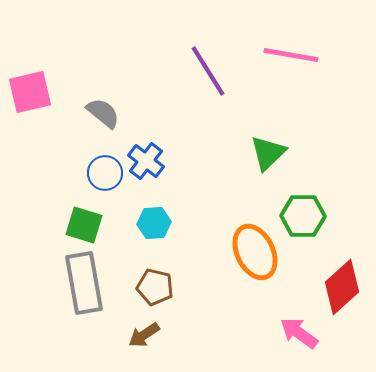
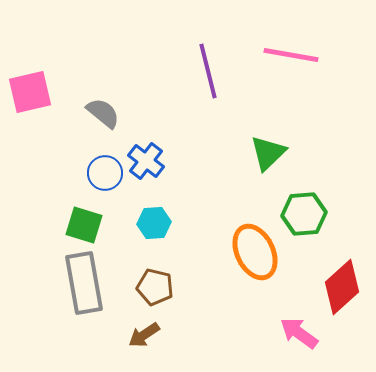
purple line: rotated 18 degrees clockwise
green hexagon: moved 1 px right, 2 px up; rotated 6 degrees counterclockwise
